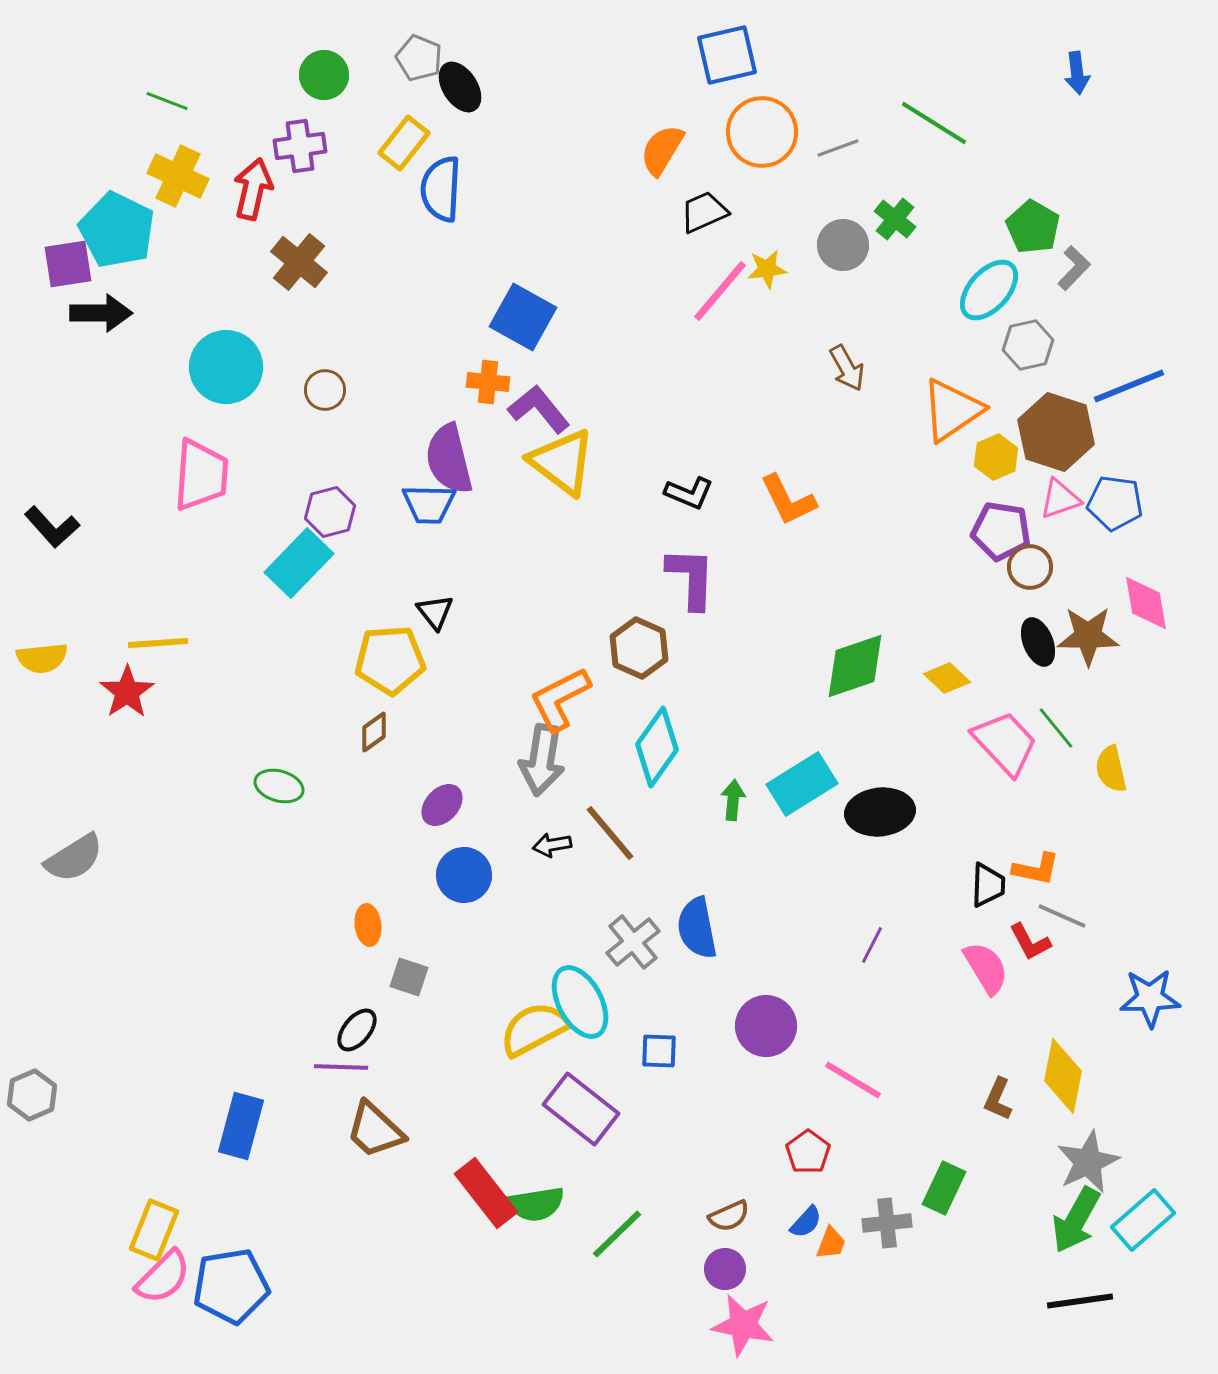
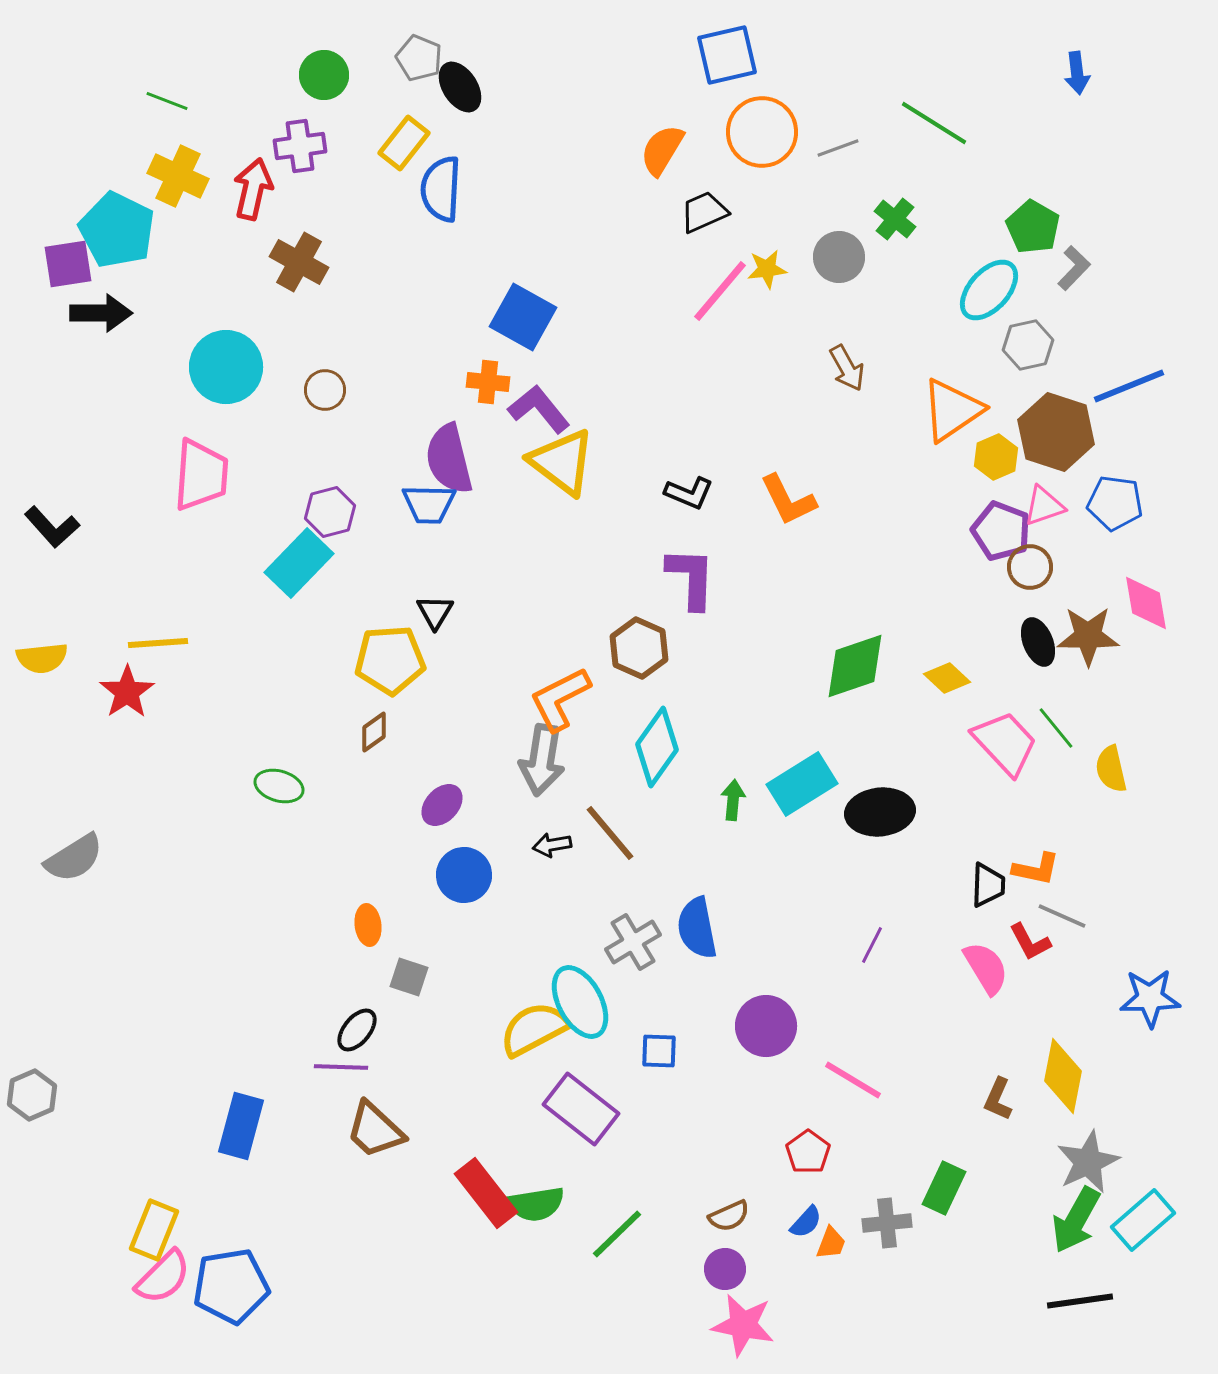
gray circle at (843, 245): moved 4 px left, 12 px down
brown cross at (299, 262): rotated 10 degrees counterclockwise
pink triangle at (1060, 499): moved 16 px left, 7 px down
purple pentagon at (1001, 531): rotated 12 degrees clockwise
black triangle at (435, 612): rotated 9 degrees clockwise
gray cross at (633, 942): rotated 8 degrees clockwise
